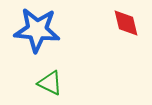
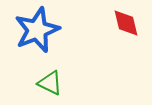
blue star: rotated 27 degrees counterclockwise
